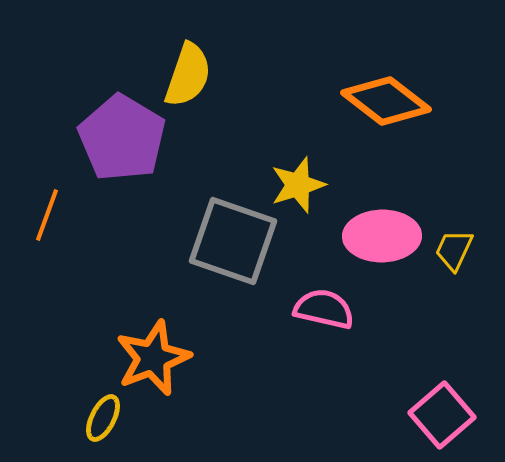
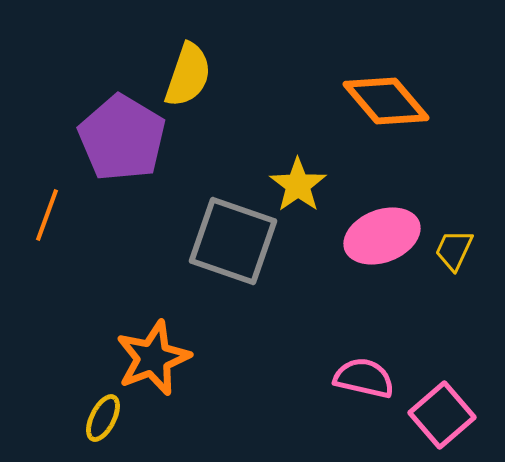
orange diamond: rotated 12 degrees clockwise
yellow star: rotated 18 degrees counterclockwise
pink ellipse: rotated 20 degrees counterclockwise
pink semicircle: moved 40 px right, 69 px down
